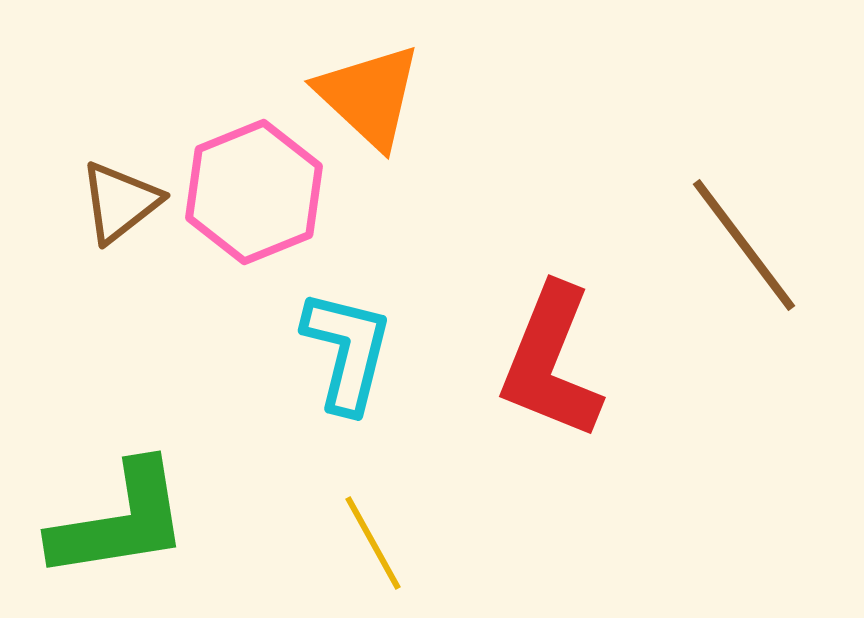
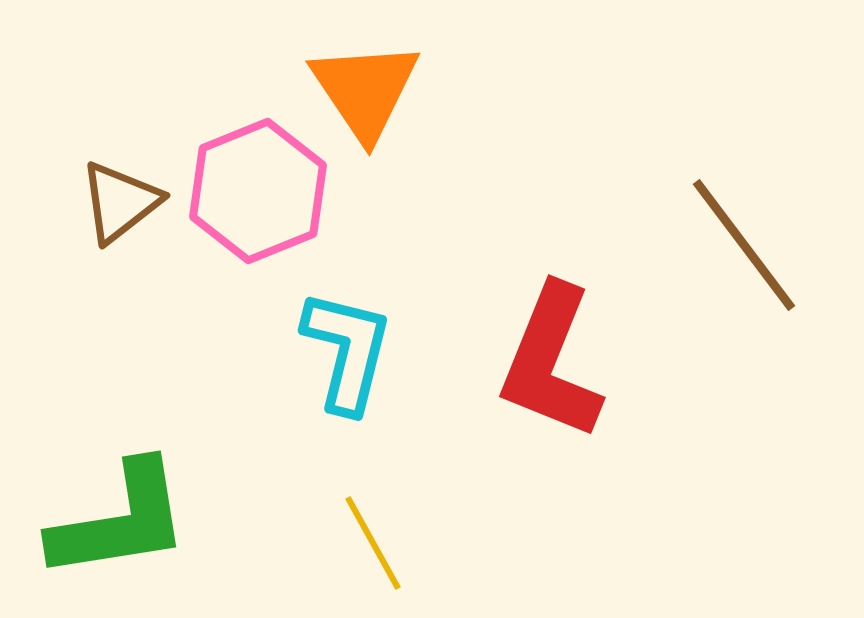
orange triangle: moved 4 px left, 6 px up; rotated 13 degrees clockwise
pink hexagon: moved 4 px right, 1 px up
